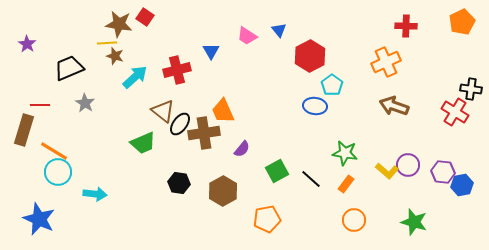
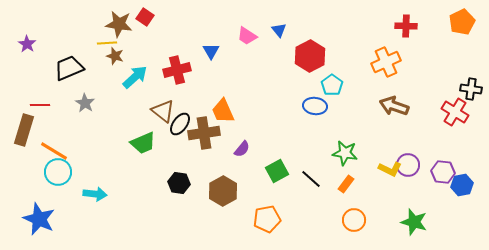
yellow L-shape at (387, 171): moved 3 px right, 2 px up; rotated 15 degrees counterclockwise
